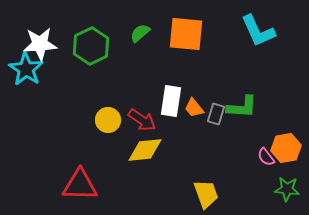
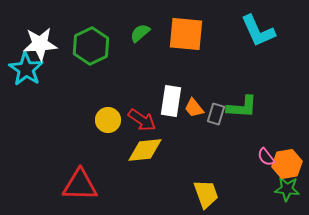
orange hexagon: moved 1 px right, 16 px down
